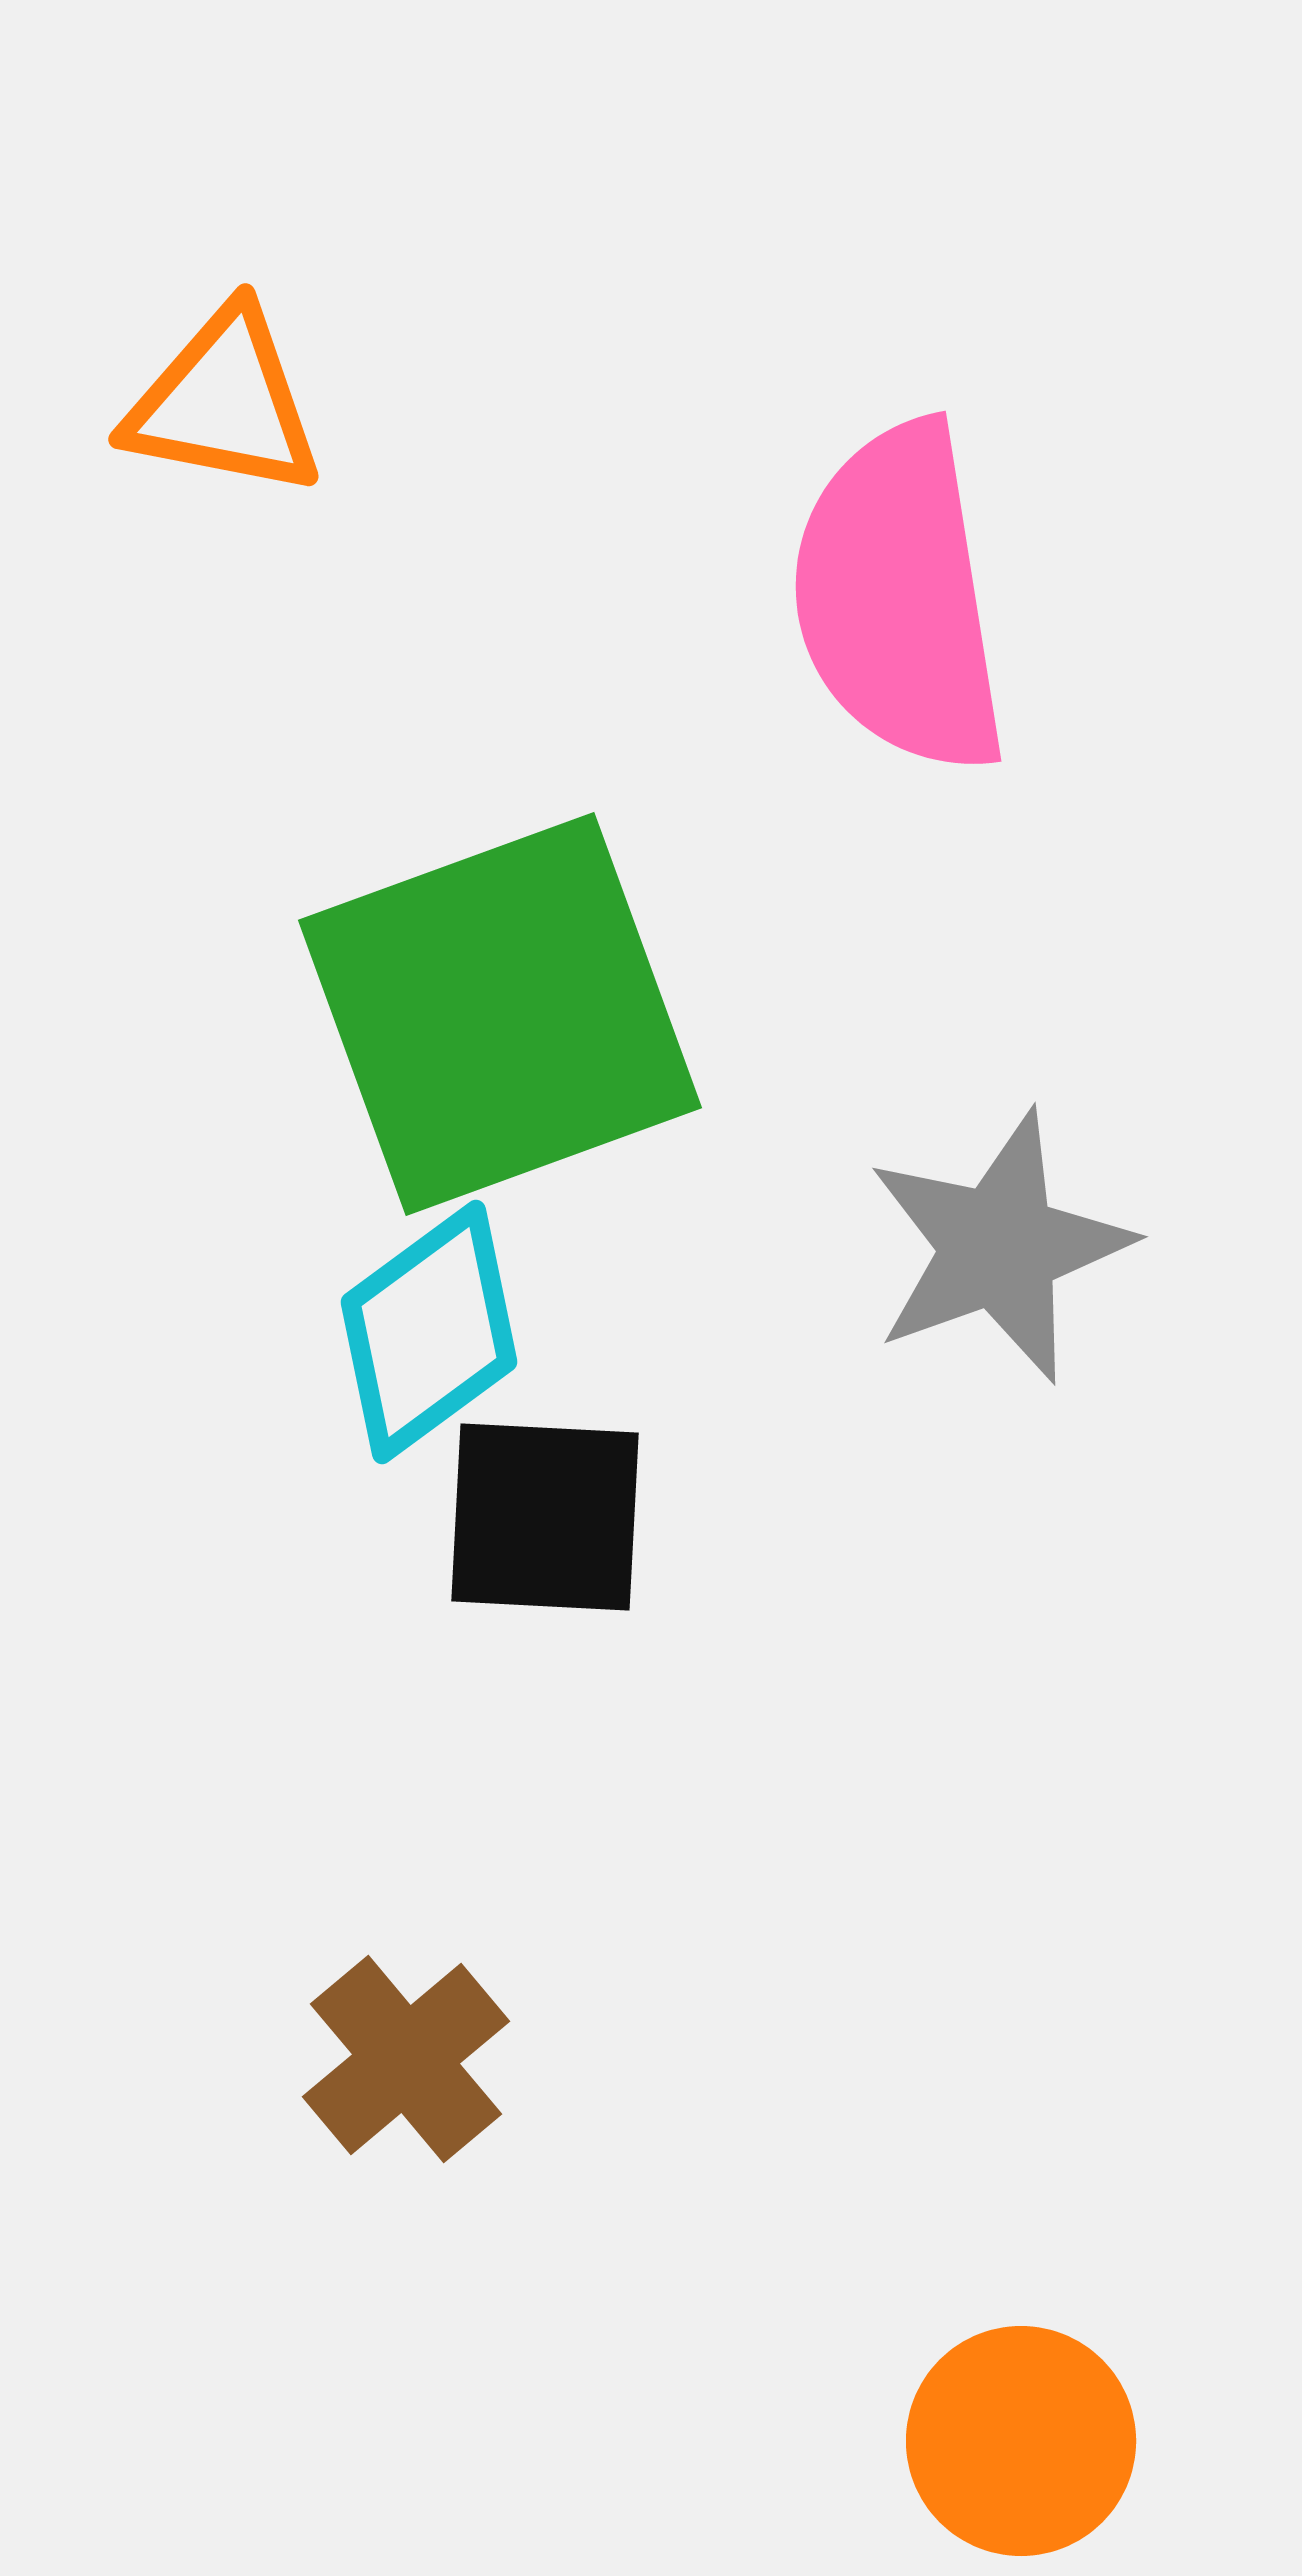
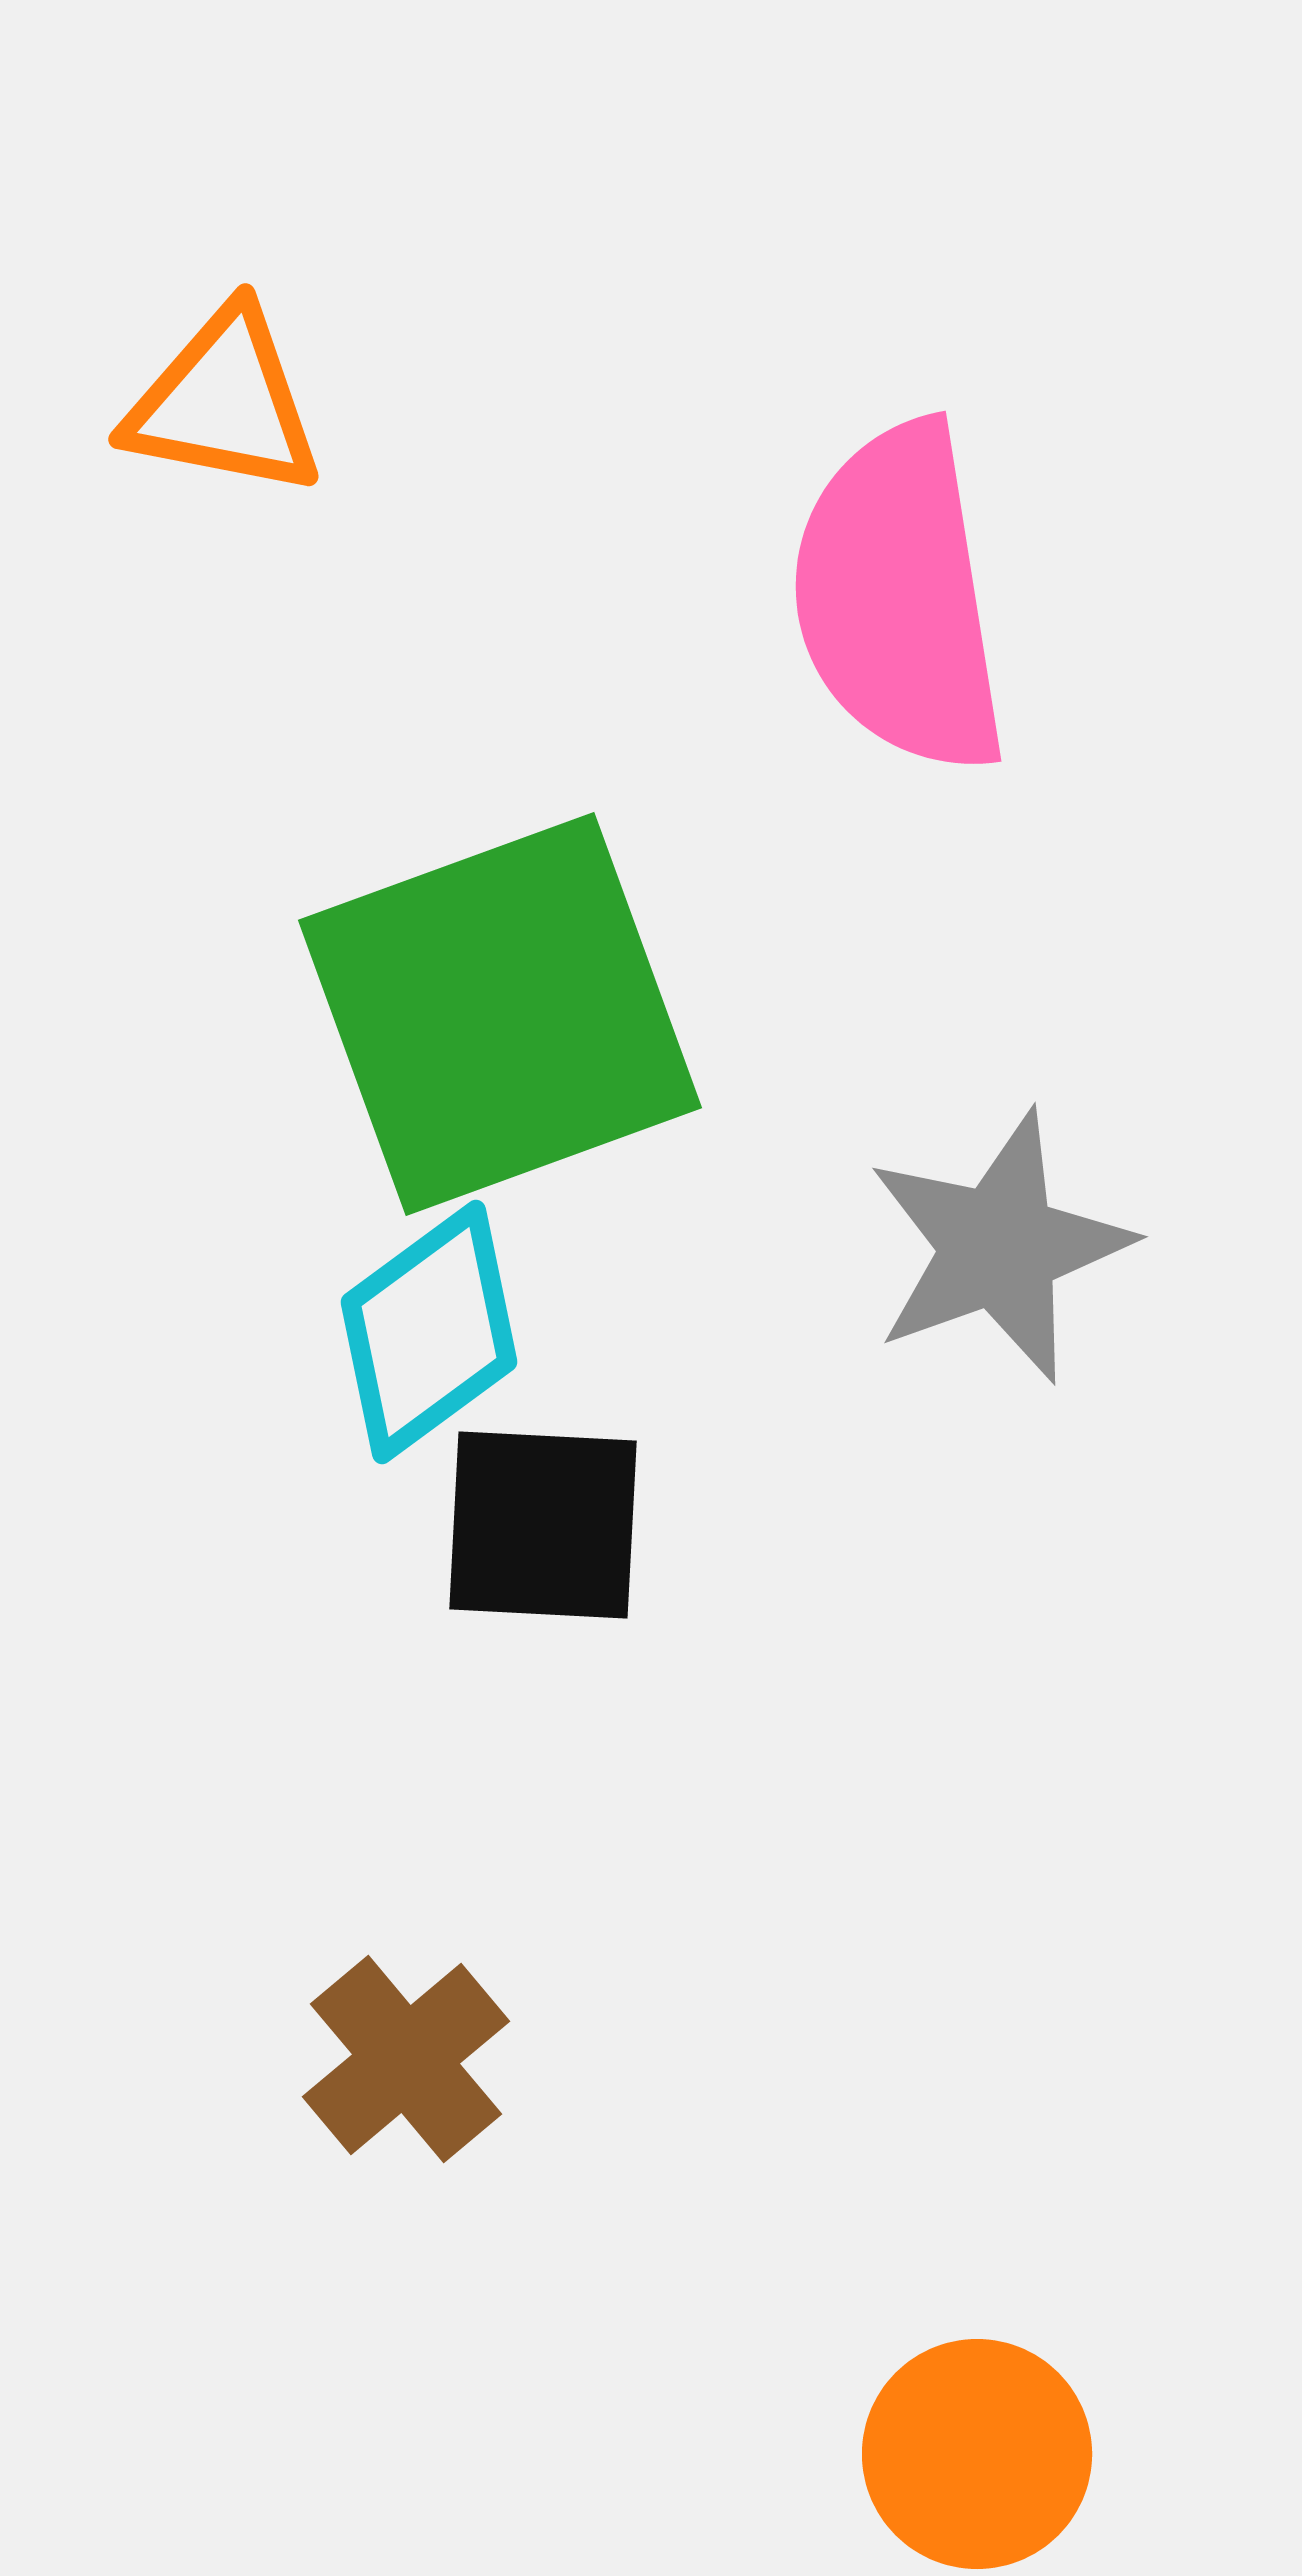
black square: moved 2 px left, 8 px down
orange circle: moved 44 px left, 13 px down
